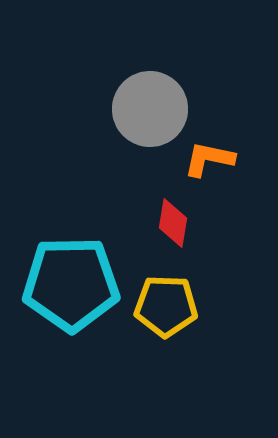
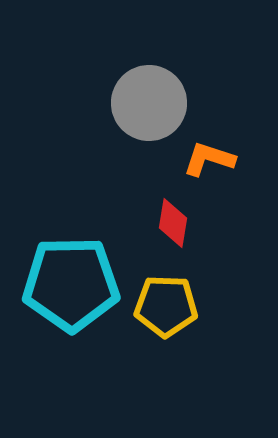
gray circle: moved 1 px left, 6 px up
orange L-shape: rotated 6 degrees clockwise
